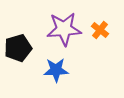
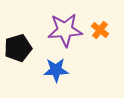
purple star: moved 1 px right, 1 px down
